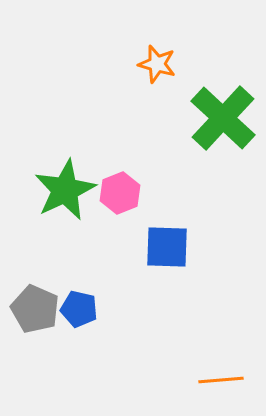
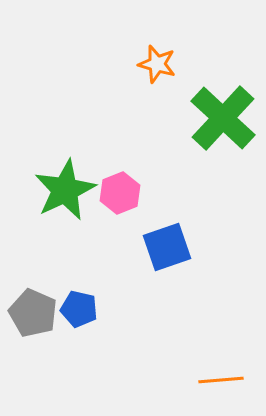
blue square: rotated 21 degrees counterclockwise
gray pentagon: moved 2 px left, 4 px down
